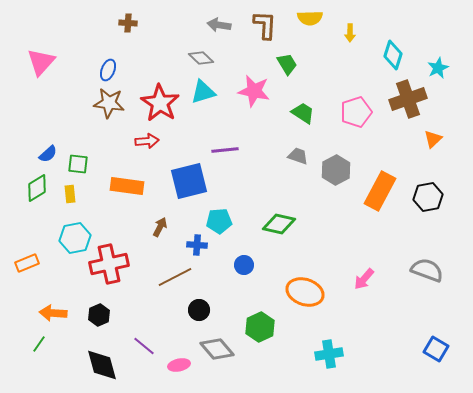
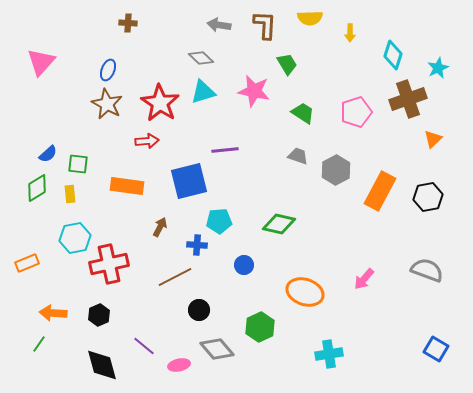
brown star at (109, 103): moved 2 px left, 1 px down; rotated 20 degrees clockwise
